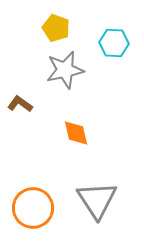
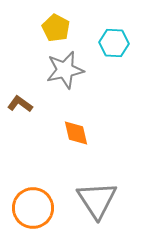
yellow pentagon: rotated 8 degrees clockwise
